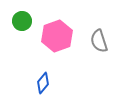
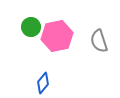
green circle: moved 9 px right, 6 px down
pink hexagon: rotated 8 degrees clockwise
